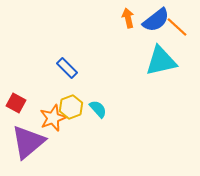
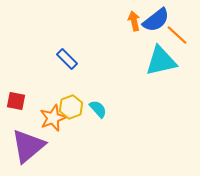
orange arrow: moved 6 px right, 3 px down
orange line: moved 8 px down
blue rectangle: moved 9 px up
red square: moved 2 px up; rotated 18 degrees counterclockwise
purple triangle: moved 4 px down
